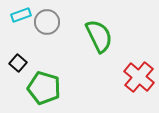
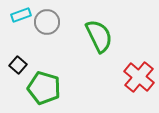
black square: moved 2 px down
